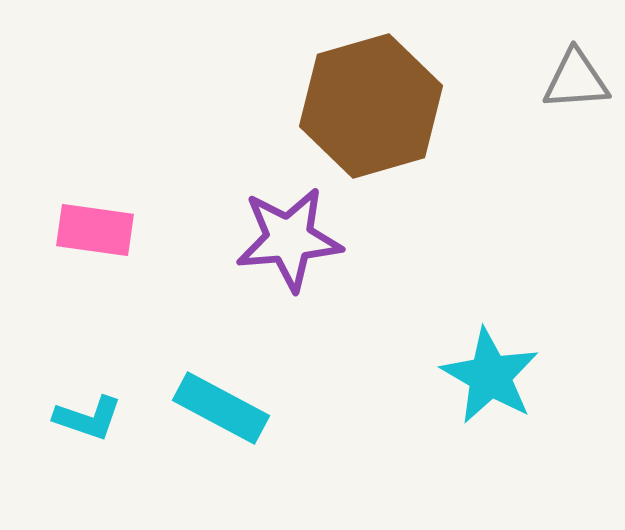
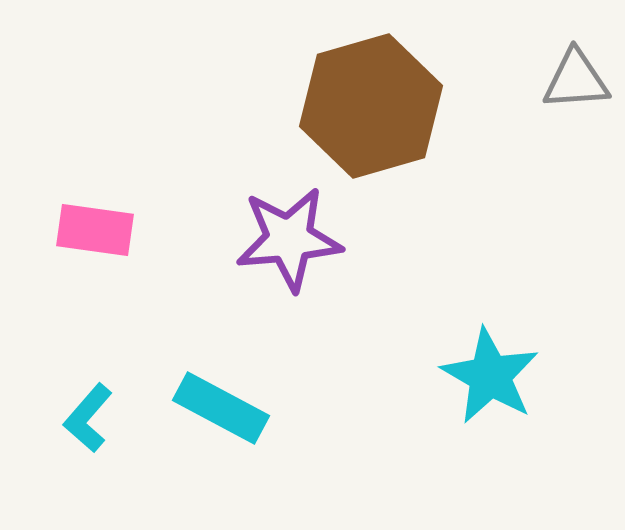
cyan L-shape: rotated 112 degrees clockwise
